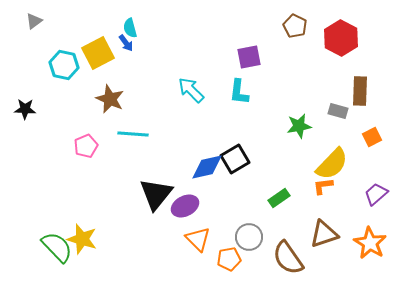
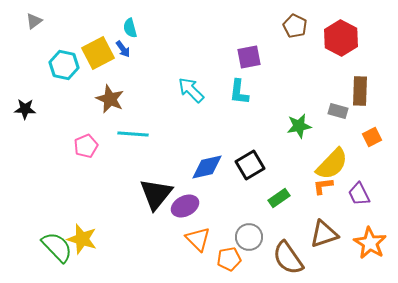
blue arrow: moved 3 px left, 6 px down
black square: moved 15 px right, 6 px down
purple trapezoid: moved 17 px left; rotated 75 degrees counterclockwise
